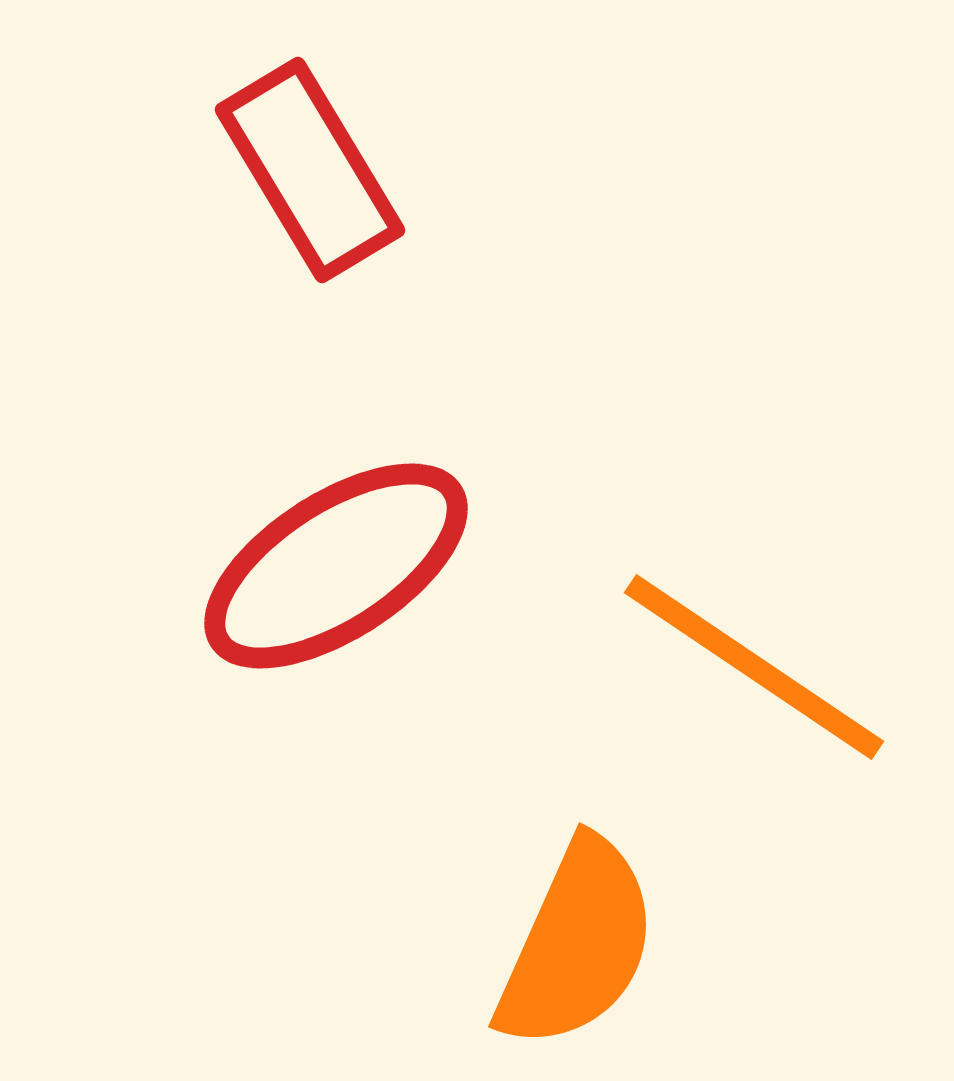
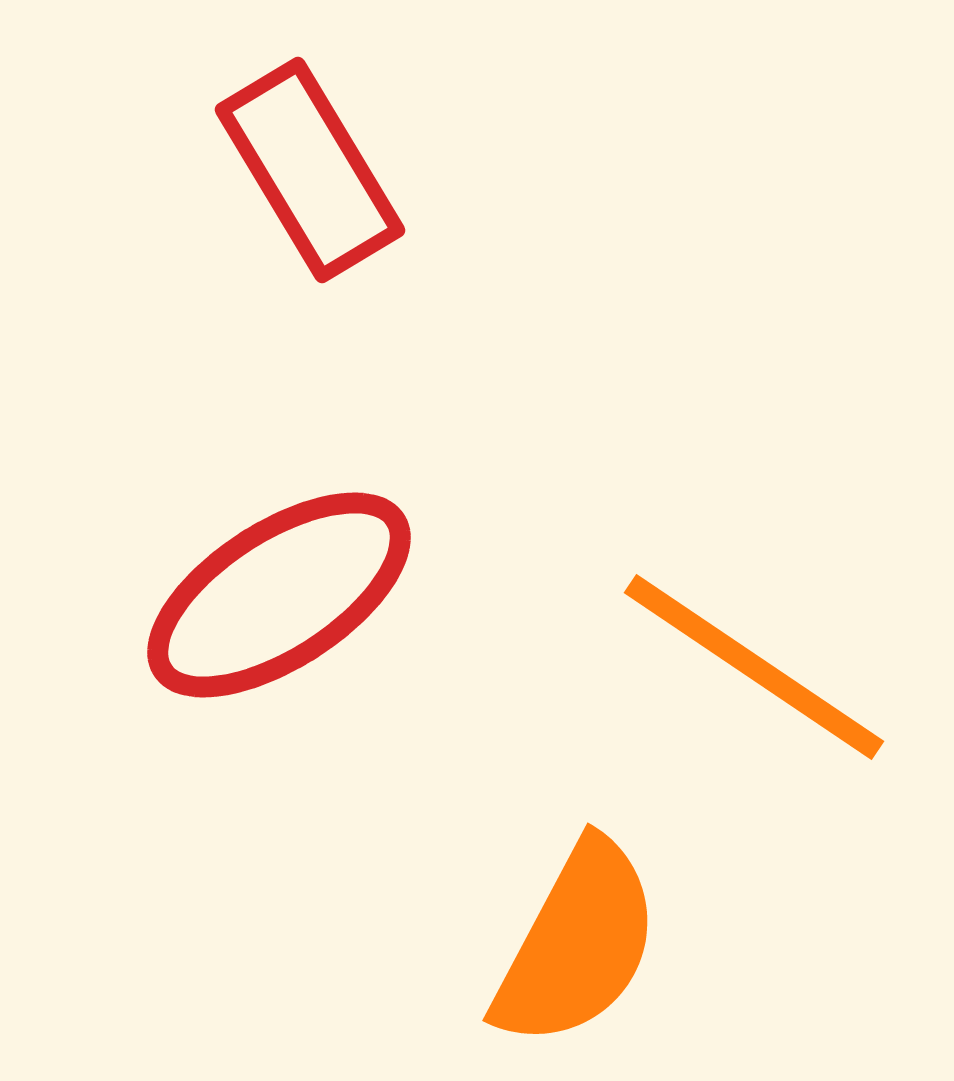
red ellipse: moved 57 px left, 29 px down
orange semicircle: rotated 4 degrees clockwise
